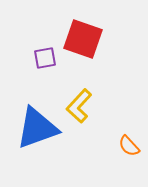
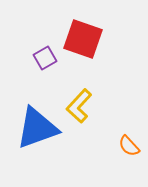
purple square: rotated 20 degrees counterclockwise
